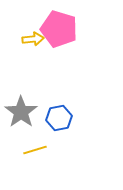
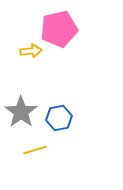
pink pentagon: rotated 30 degrees counterclockwise
yellow arrow: moved 2 px left, 12 px down
